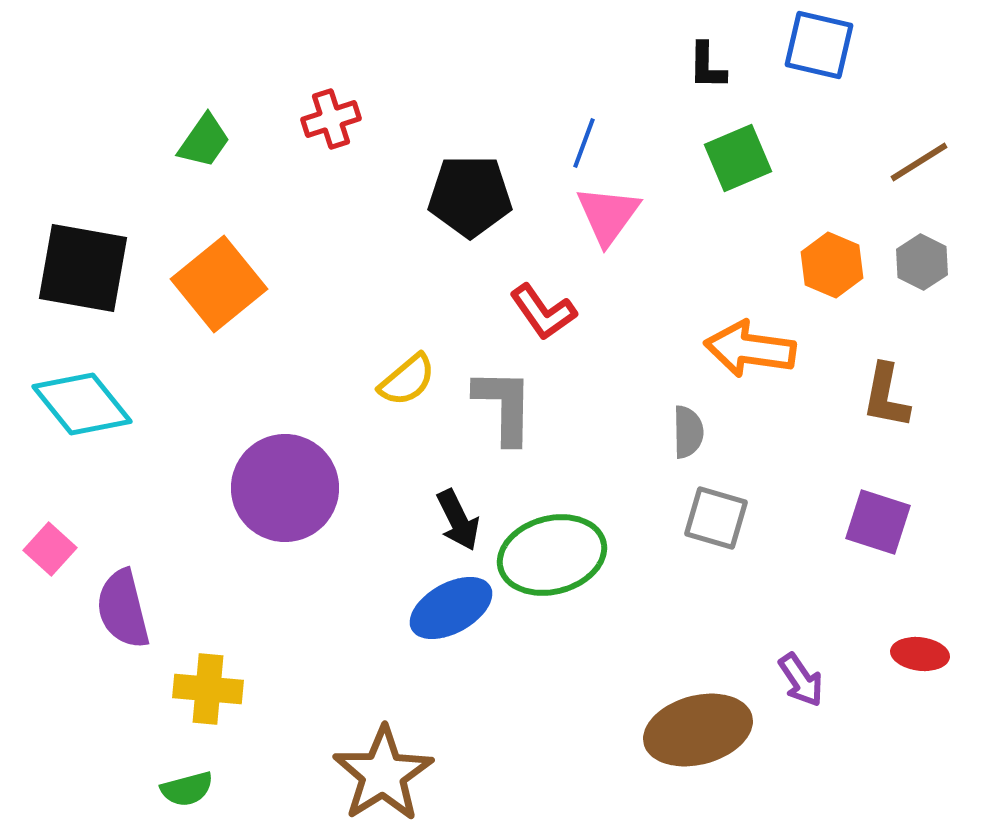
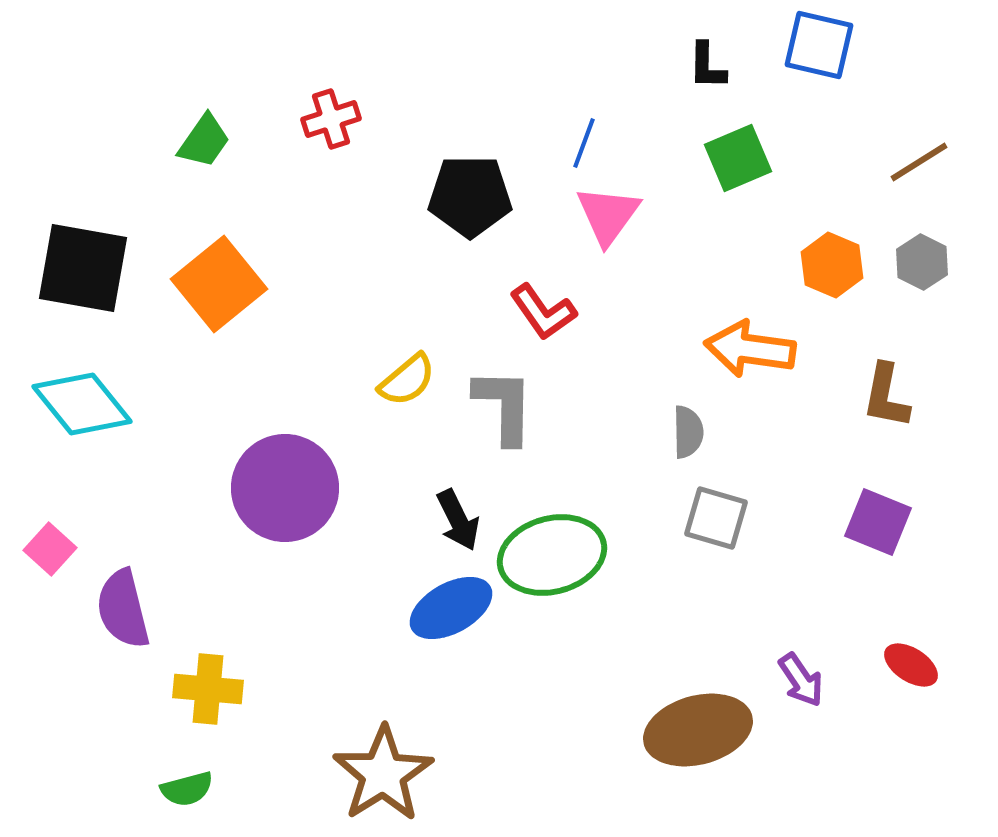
purple square: rotated 4 degrees clockwise
red ellipse: moved 9 px left, 11 px down; rotated 26 degrees clockwise
